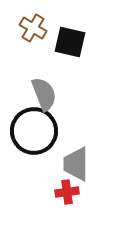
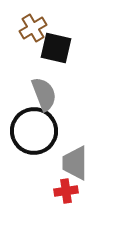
brown cross: rotated 28 degrees clockwise
black square: moved 14 px left, 6 px down
gray trapezoid: moved 1 px left, 1 px up
red cross: moved 1 px left, 1 px up
